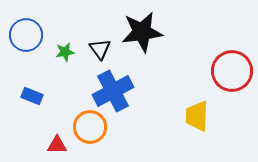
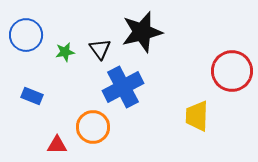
black star: rotated 6 degrees counterclockwise
blue cross: moved 10 px right, 4 px up
orange circle: moved 3 px right
